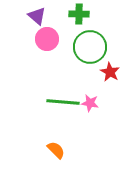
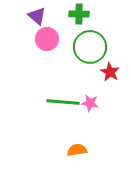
orange semicircle: moved 21 px right; rotated 54 degrees counterclockwise
